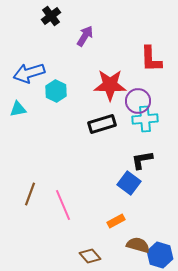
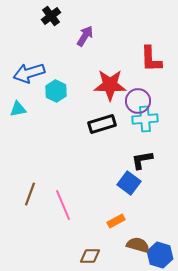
brown diamond: rotated 50 degrees counterclockwise
